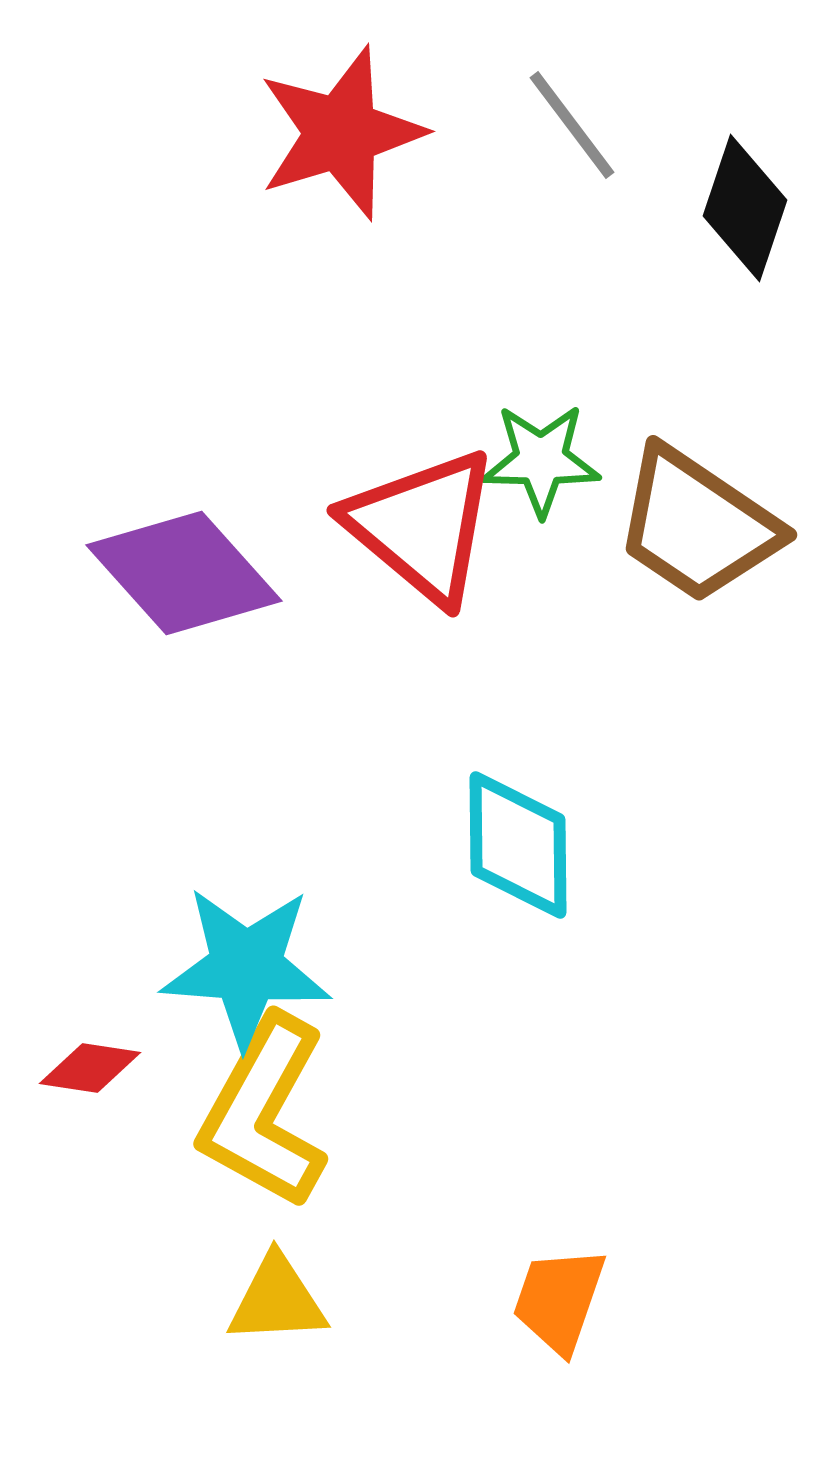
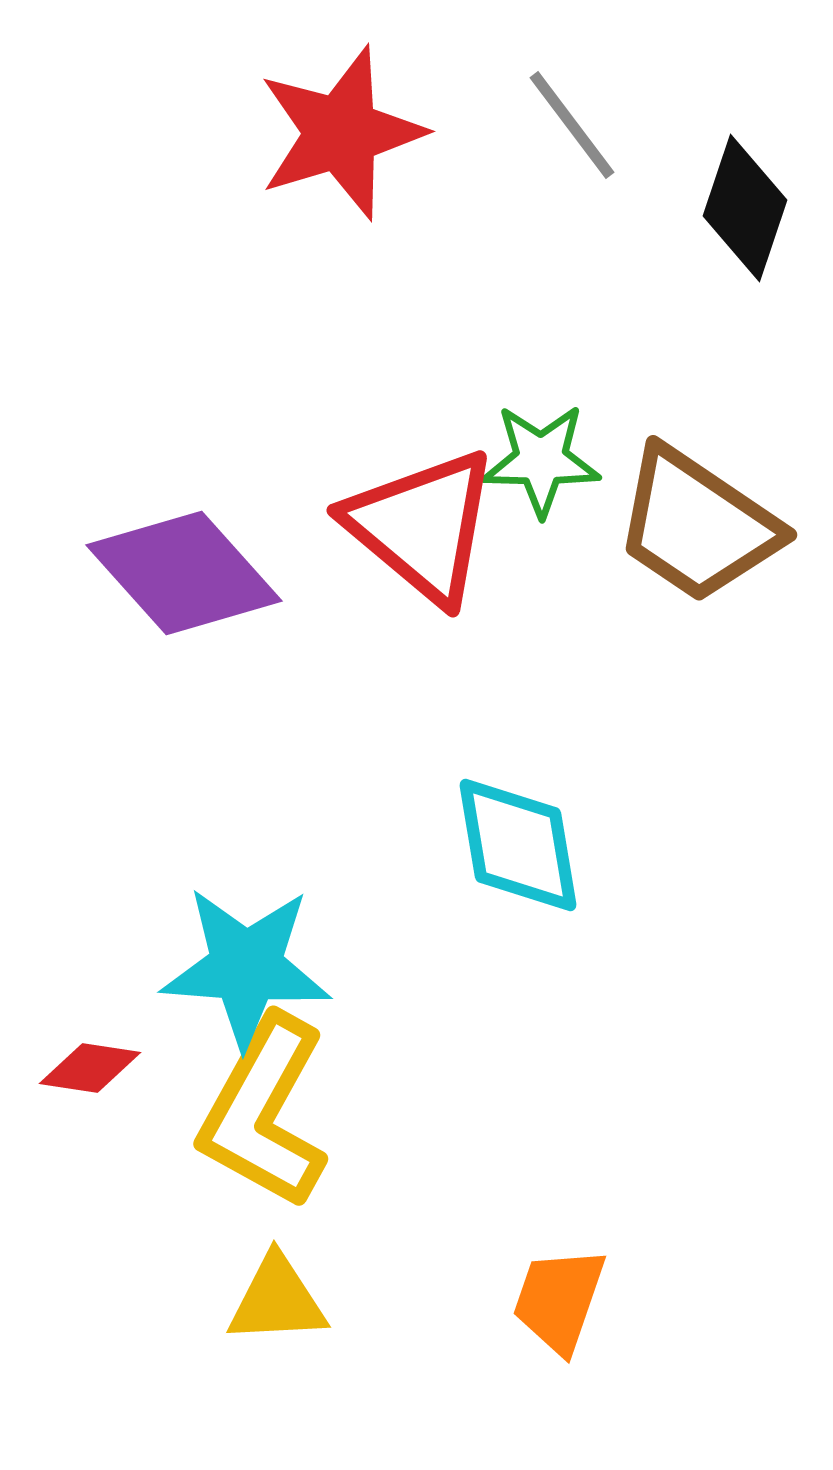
cyan diamond: rotated 9 degrees counterclockwise
